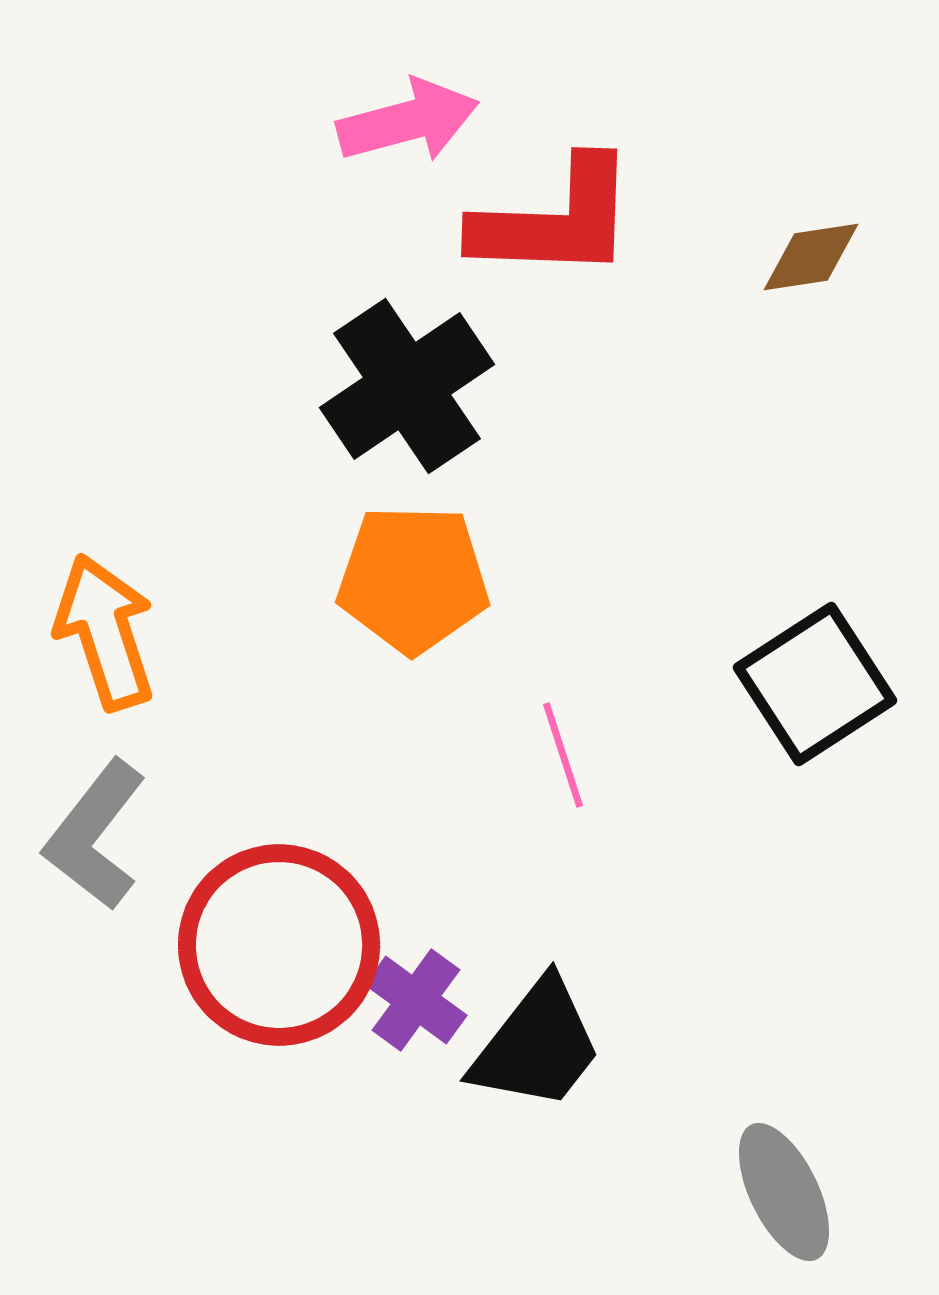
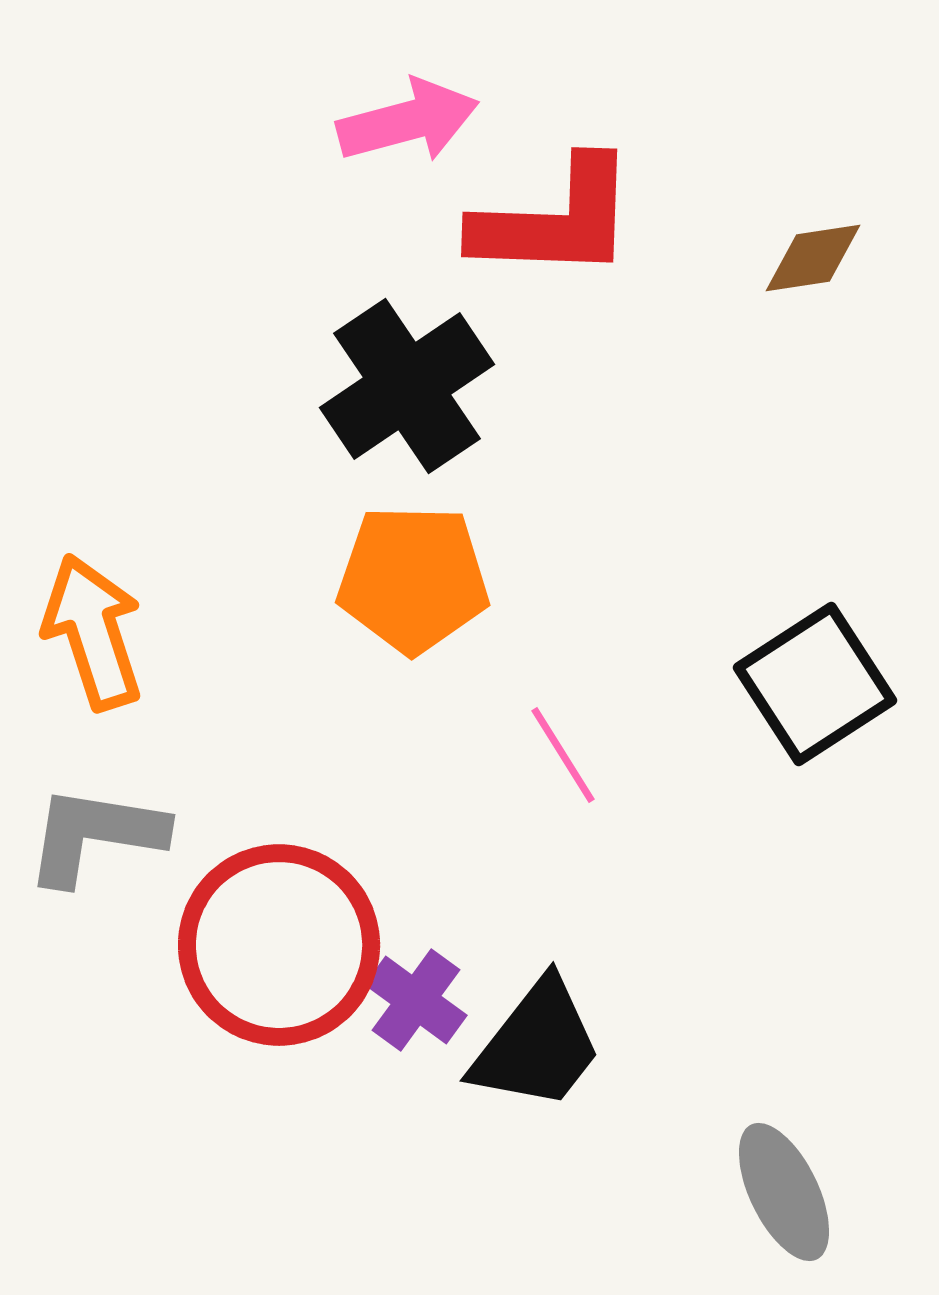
brown diamond: moved 2 px right, 1 px down
orange arrow: moved 12 px left
pink line: rotated 14 degrees counterclockwise
gray L-shape: rotated 61 degrees clockwise
